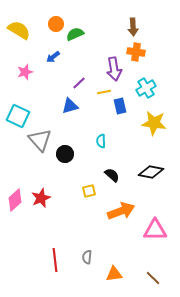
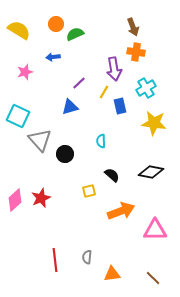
brown arrow: rotated 18 degrees counterclockwise
blue arrow: rotated 32 degrees clockwise
yellow line: rotated 48 degrees counterclockwise
blue triangle: moved 1 px down
orange triangle: moved 2 px left
